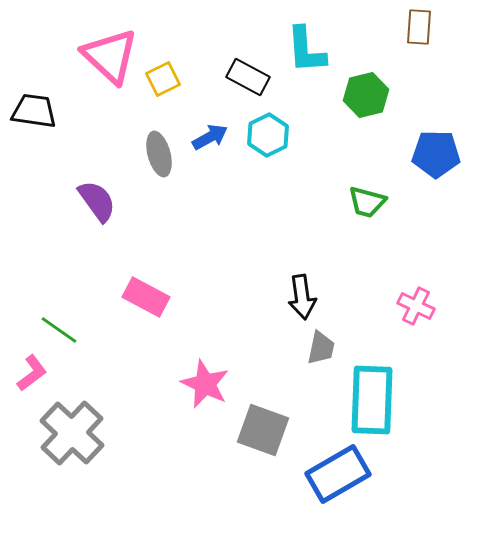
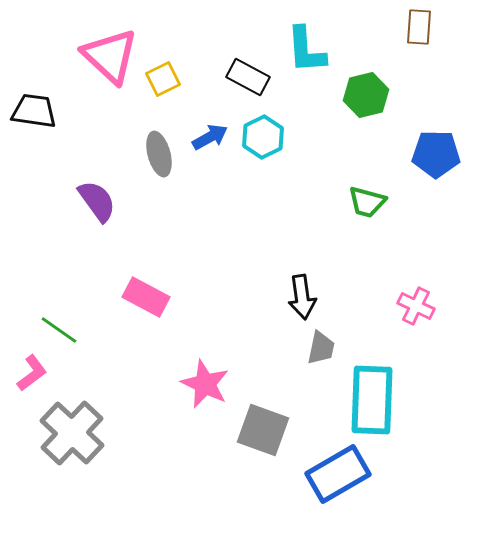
cyan hexagon: moved 5 px left, 2 px down
